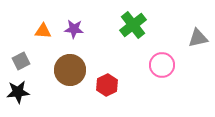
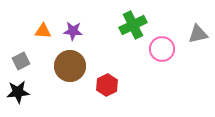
green cross: rotated 12 degrees clockwise
purple star: moved 1 px left, 2 px down
gray triangle: moved 4 px up
pink circle: moved 16 px up
brown circle: moved 4 px up
